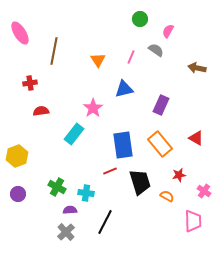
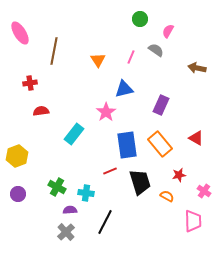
pink star: moved 13 px right, 4 px down
blue rectangle: moved 4 px right
